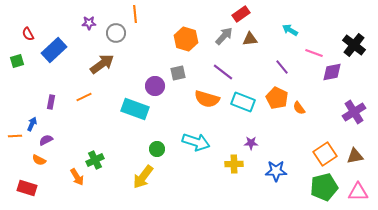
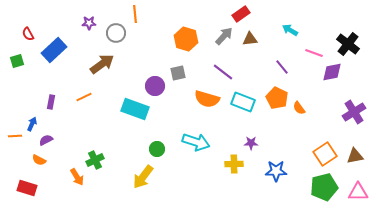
black cross at (354, 45): moved 6 px left, 1 px up
